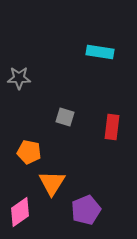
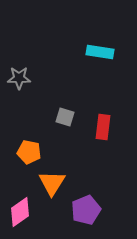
red rectangle: moved 9 px left
